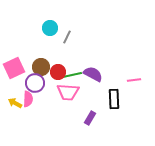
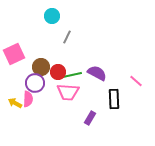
cyan circle: moved 2 px right, 12 px up
pink square: moved 14 px up
purple semicircle: moved 4 px right, 1 px up
pink line: moved 2 px right, 1 px down; rotated 48 degrees clockwise
